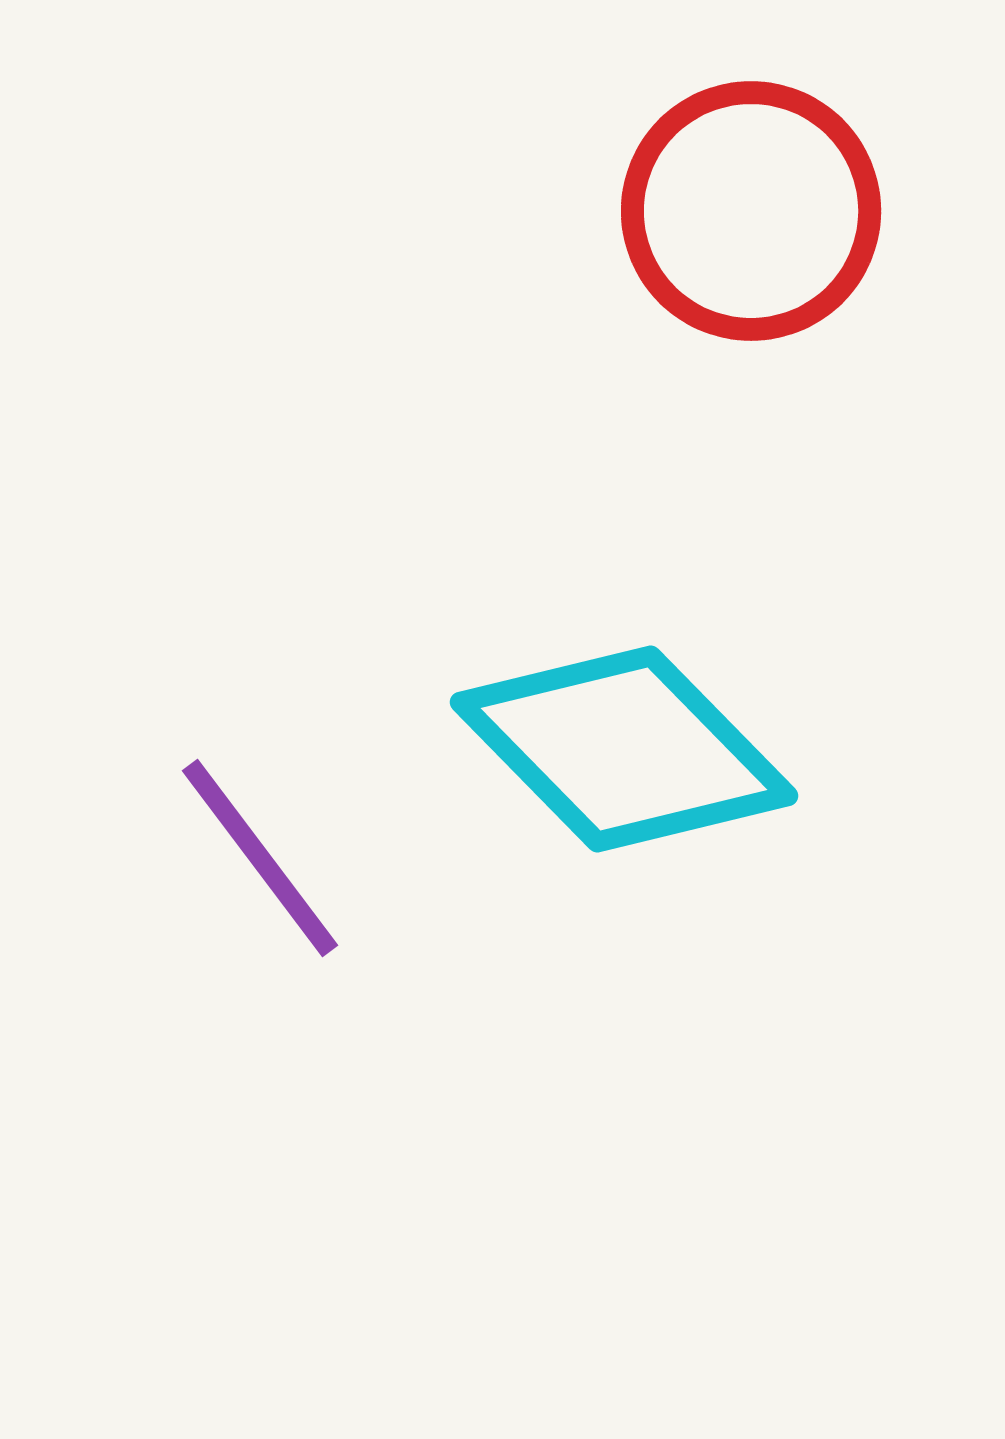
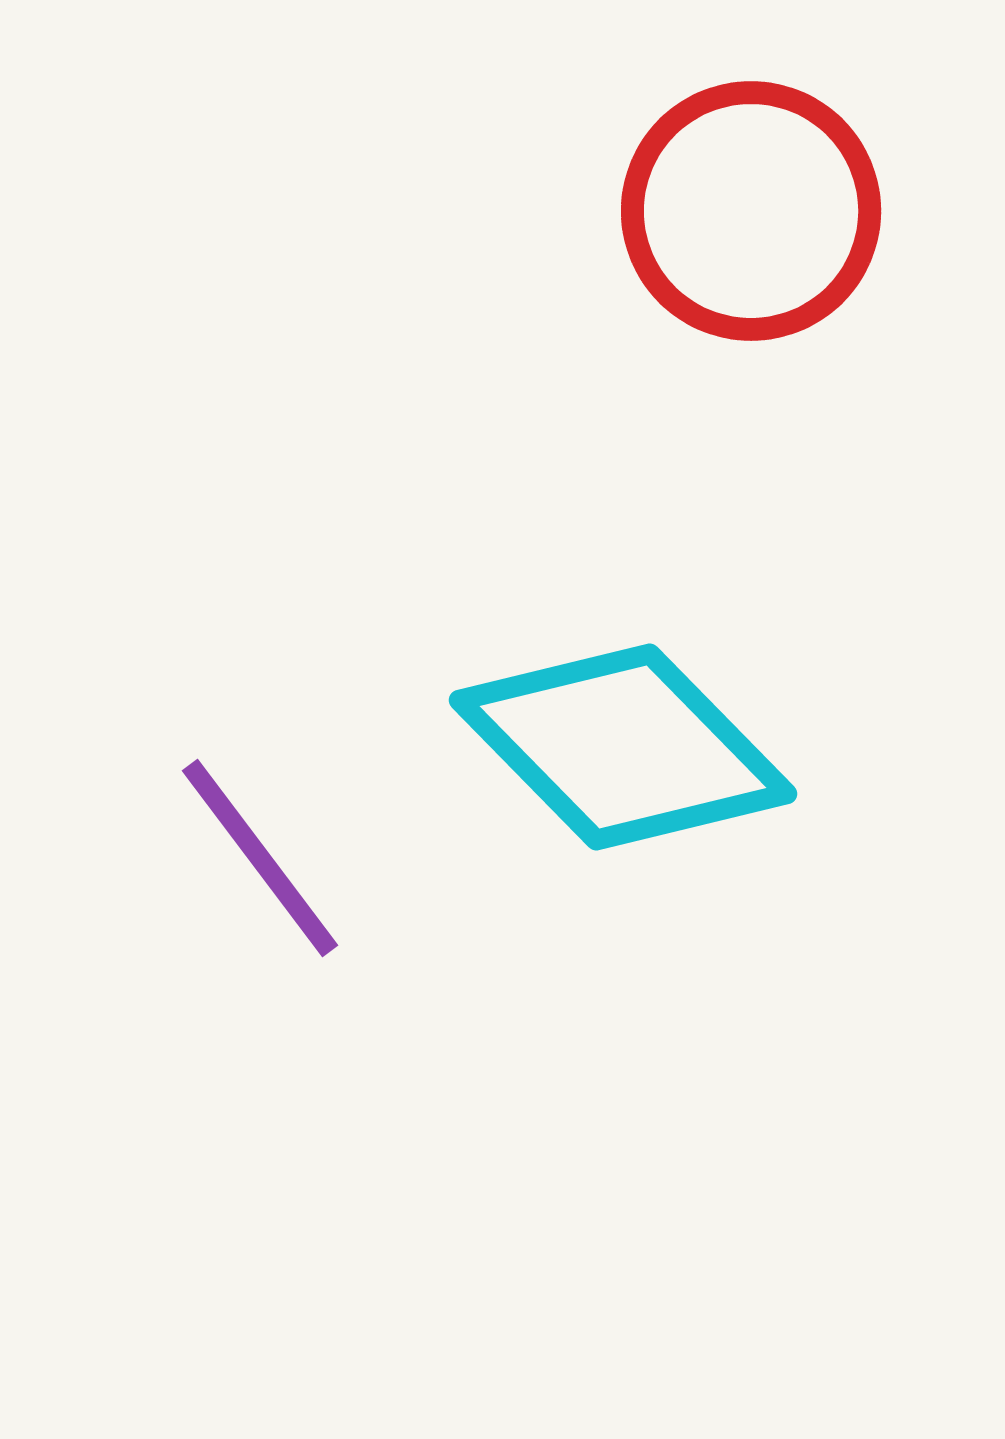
cyan diamond: moved 1 px left, 2 px up
